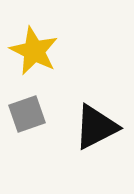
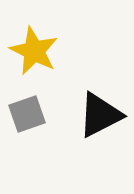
black triangle: moved 4 px right, 12 px up
